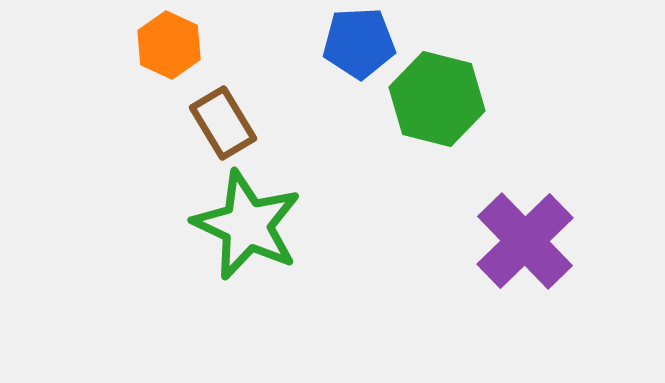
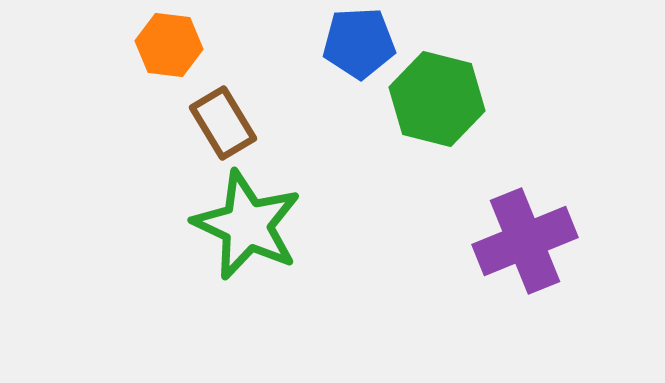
orange hexagon: rotated 18 degrees counterclockwise
purple cross: rotated 22 degrees clockwise
